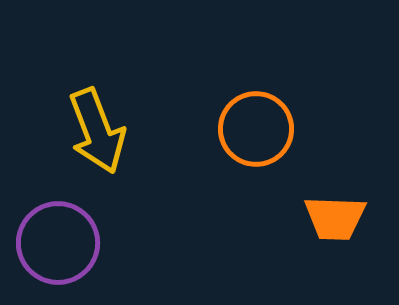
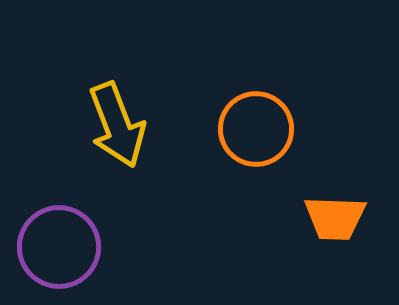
yellow arrow: moved 20 px right, 6 px up
purple circle: moved 1 px right, 4 px down
